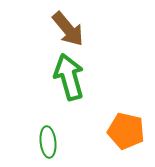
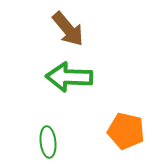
green arrow: rotated 72 degrees counterclockwise
